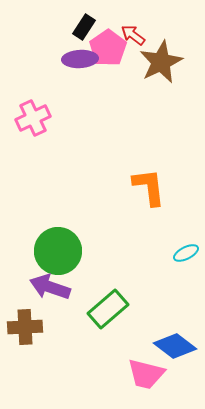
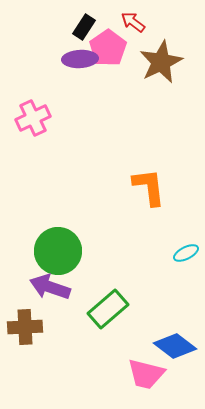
red arrow: moved 13 px up
